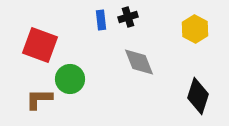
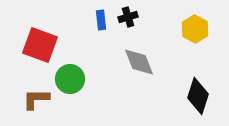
brown L-shape: moved 3 px left
